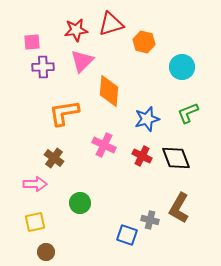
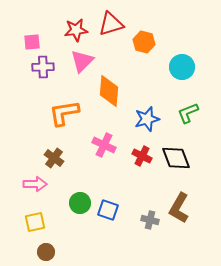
blue square: moved 19 px left, 25 px up
